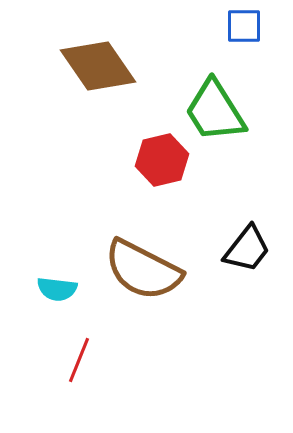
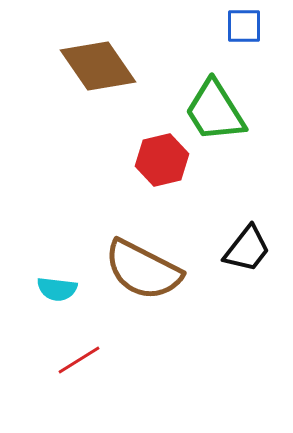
red line: rotated 36 degrees clockwise
